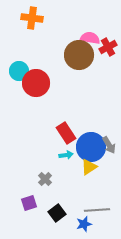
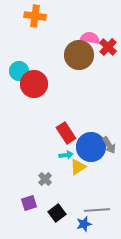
orange cross: moved 3 px right, 2 px up
red cross: rotated 18 degrees counterclockwise
red circle: moved 2 px left, 1 px down
yellow triangle: moved 11 px left
